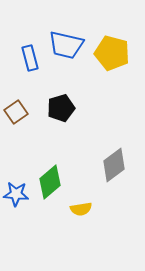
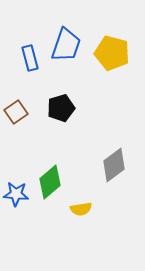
blue trapezoid: rotated 84 degrees counterclockwise
